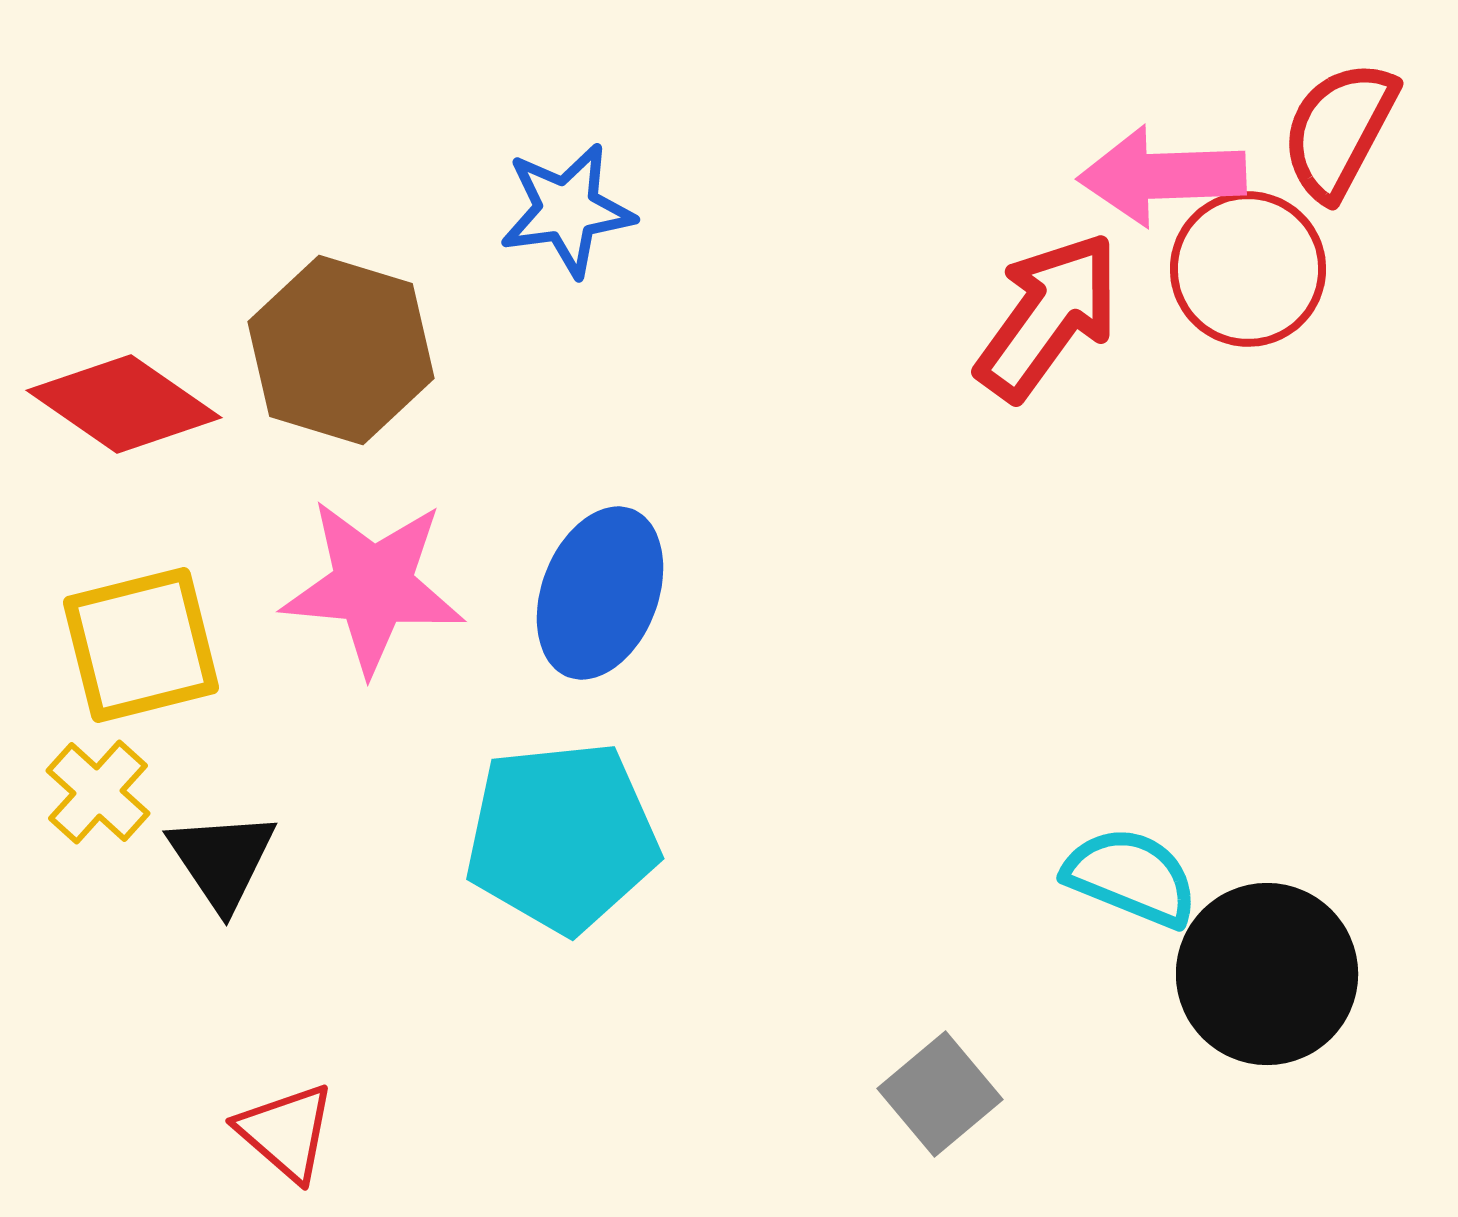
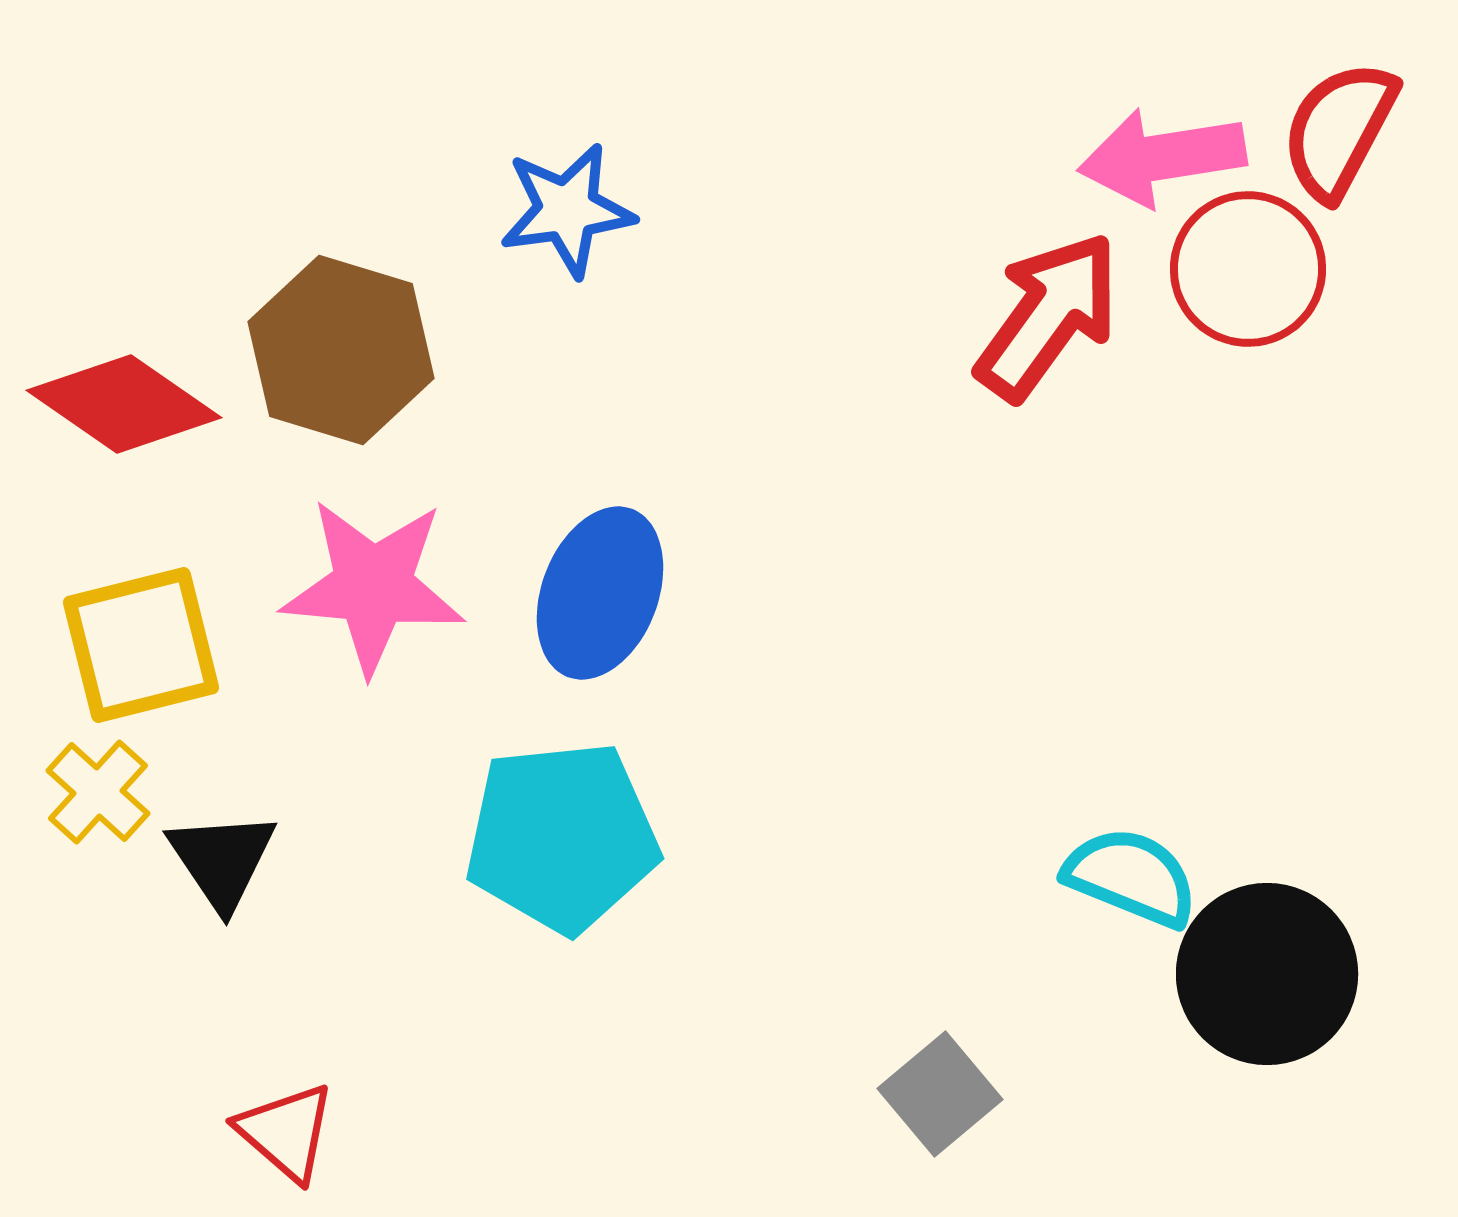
pink arrow: moved 19 px up; rotated 7 degrees counterclockwise
